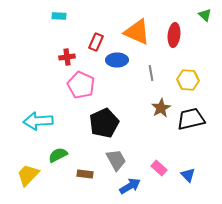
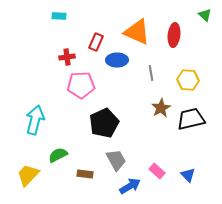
pink pentagon: rotated 28 degrees counterclockwise
cyan arrow: moved 3 px left, 1 px up; rotated 108 degrees clockwise
pink rectangle: moved 2 px left, 3 px down
